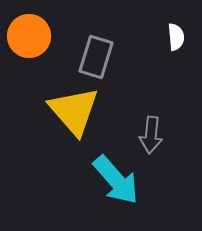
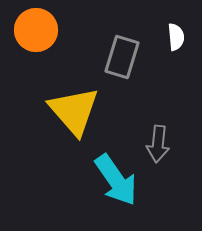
orange circle: moved 7 px right, 6 px up
gray rectangle: moved 26 px right
gray arrow: moved 7 px right, 9 px down
cyan arrow: rotated 6 degrees clockwise
